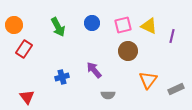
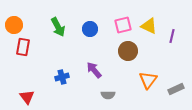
blue circle: moved 2 px left, 6 px down
red rectangle: moved 1 px left, 2 px up; rotated 24 degrees counterclockwise
